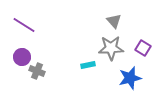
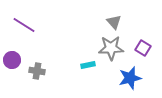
gray triangle: moved 1 px down
purple circle: moved 10 px left, 3 px down
gray cross: rotated 14 degrees counterclockwise
